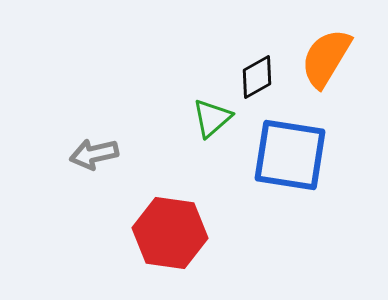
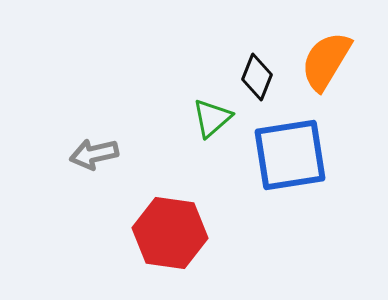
orange semicircle: moved 3 px down
black diamond: rotated 39 degrees counterclockwise
blue square: rotated 18 degrees counterclockwise
